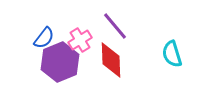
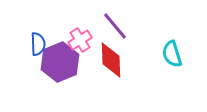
blue semicircle: moved 6 px left, 6 px down; rotated 40 degrees counterclockwise
